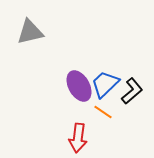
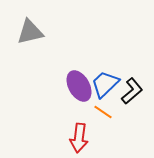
red arrow: moved 1 px right
